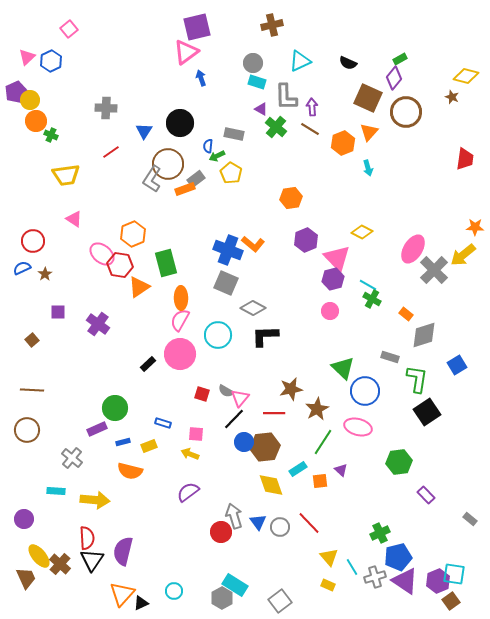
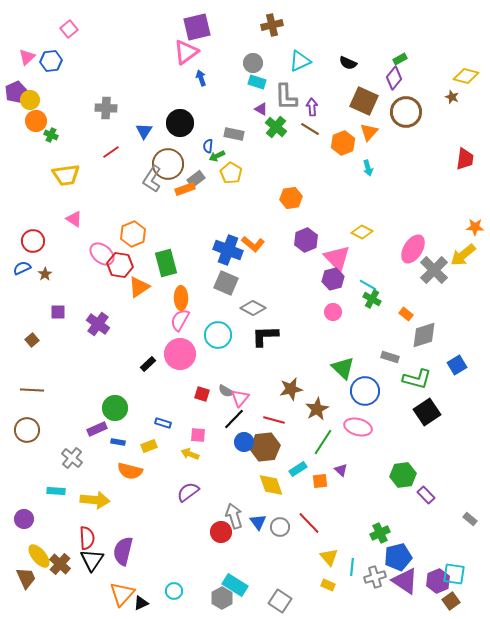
blue hexagon at (51, 61): rotated 20 degrees clockwise
brown square at (368, 98): moved 4 px left, 3 px down
pink circle at (330, 311): moved 3 px right, 1 px down
green L-shape at (417, 379): rotated 96 degrees clockwise
red line at (274, 413): moved 7 px down; rotated 15 degrees clockwise
pink square at (196, 434): moved 2 px right, 1 px down
blue rectangle at (123, 442): moved 5 px left; rotated 24 degrees clockwise
green hexagon at (399, 462): moved 4 px right, 13 px down
cyan line at (352, 567): rotated 36 degrees clockwise
gray square at (280, 601): rotated 20 degrees counterclockwise
